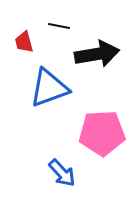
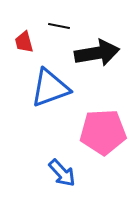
black arrow: moved 1 px up
blue triangle: moved 1 px right
pink pentagon: moved 1 px right, 1 px up
